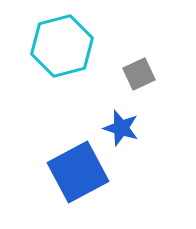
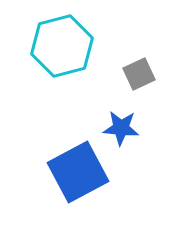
blue star: rotated 12 degrees counterclockwise
